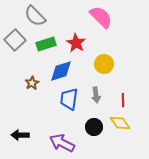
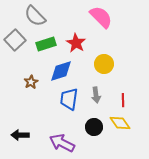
brown star: moved 1 px left, 1 px up
